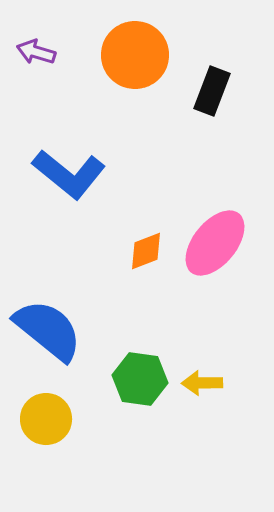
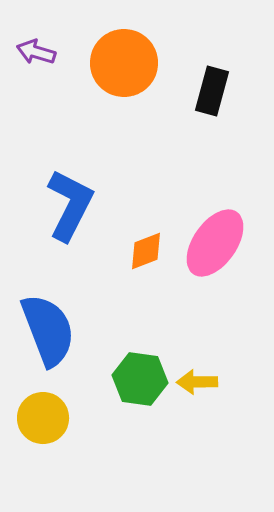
orange circle: moved 11 px left, 8 px down
black rectangle: rotated 6 degrees counterclockwise
blue L-shape: moved 1 px right, 31 px down; rotated 102 degrees counterclockwise
pink ellipse: rotated 4 degrees counterclockwise
blue semicircle: rotated 30 degrees clockwise
yellow arrow: moved 5 px left, 1 px up
yellow circle: moved 3 px left, 1 px up
